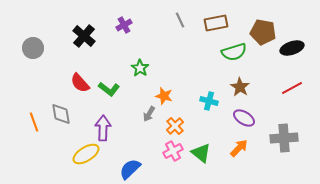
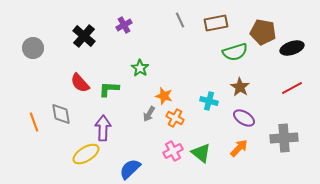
green semicircle: moved 1 px right
green L-shape: rotated 145 degrees clockwise
orange cross: moved 8 px up; rotated 18 degrees counterclockwise
